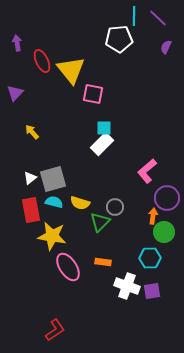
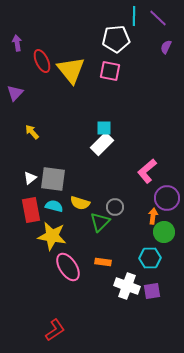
white pentagon: moved 3 px left
pink square: moved 17 px right, 23 px up
gray square: rotated 24 degrees clockwise
cyan semicircle: moved 4 px down
